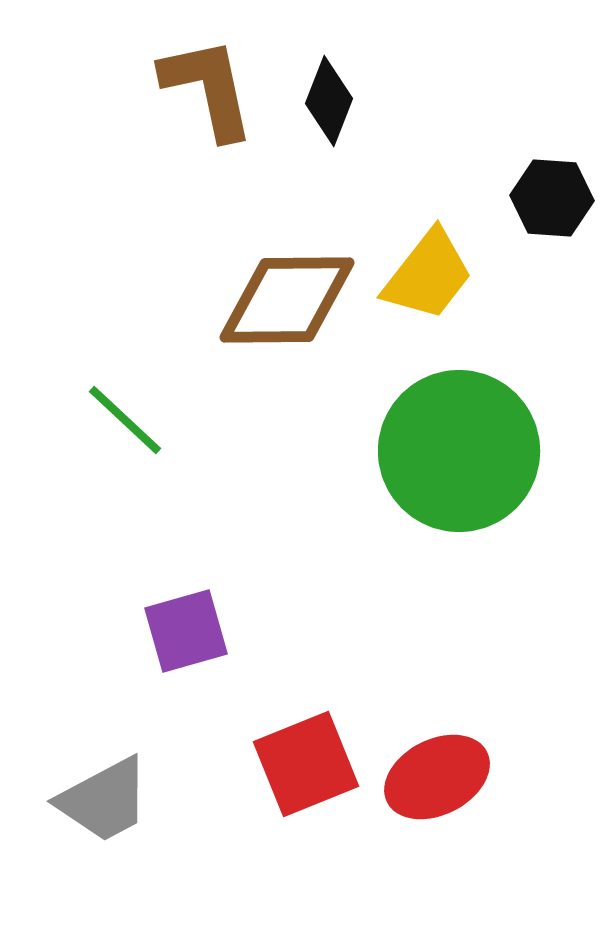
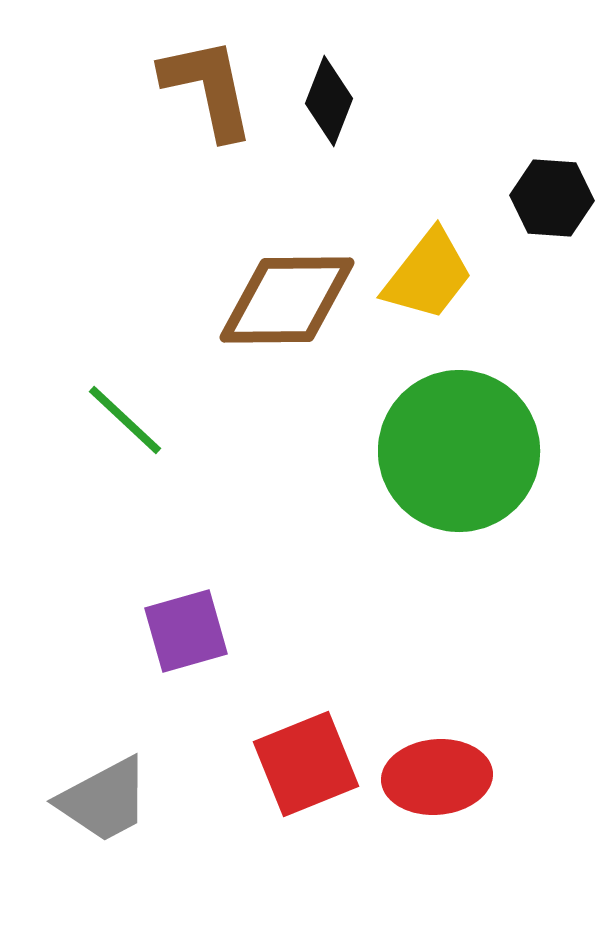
red ellipse: rotated 22 degrees clockwise
